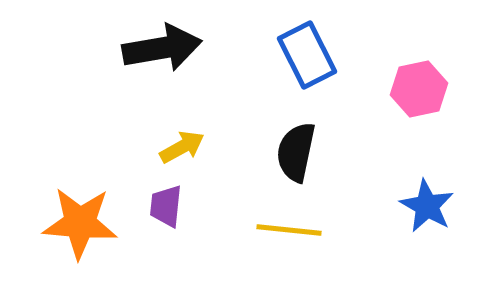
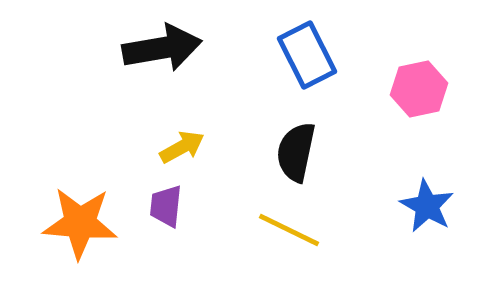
yellow line: rotated 20 degrees clockwise
